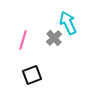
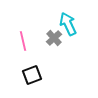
cyan arrow: moved 1 px down
pink line: moved 1 px down; rotated 30 degrees counterclockwise
